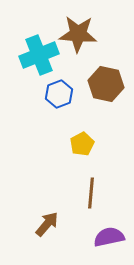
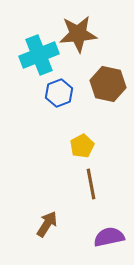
brown star: rotated 9 degrees counterclockwise
brown hexagon: moved 2 px right
blue hexagon: moved 1 px up
yellow pentagon: moved 2 px down
brown line: moved 9 px up; rotated 16 degrees counterclockwise
brown arrow: rotated 8 degrees counterclockwise
